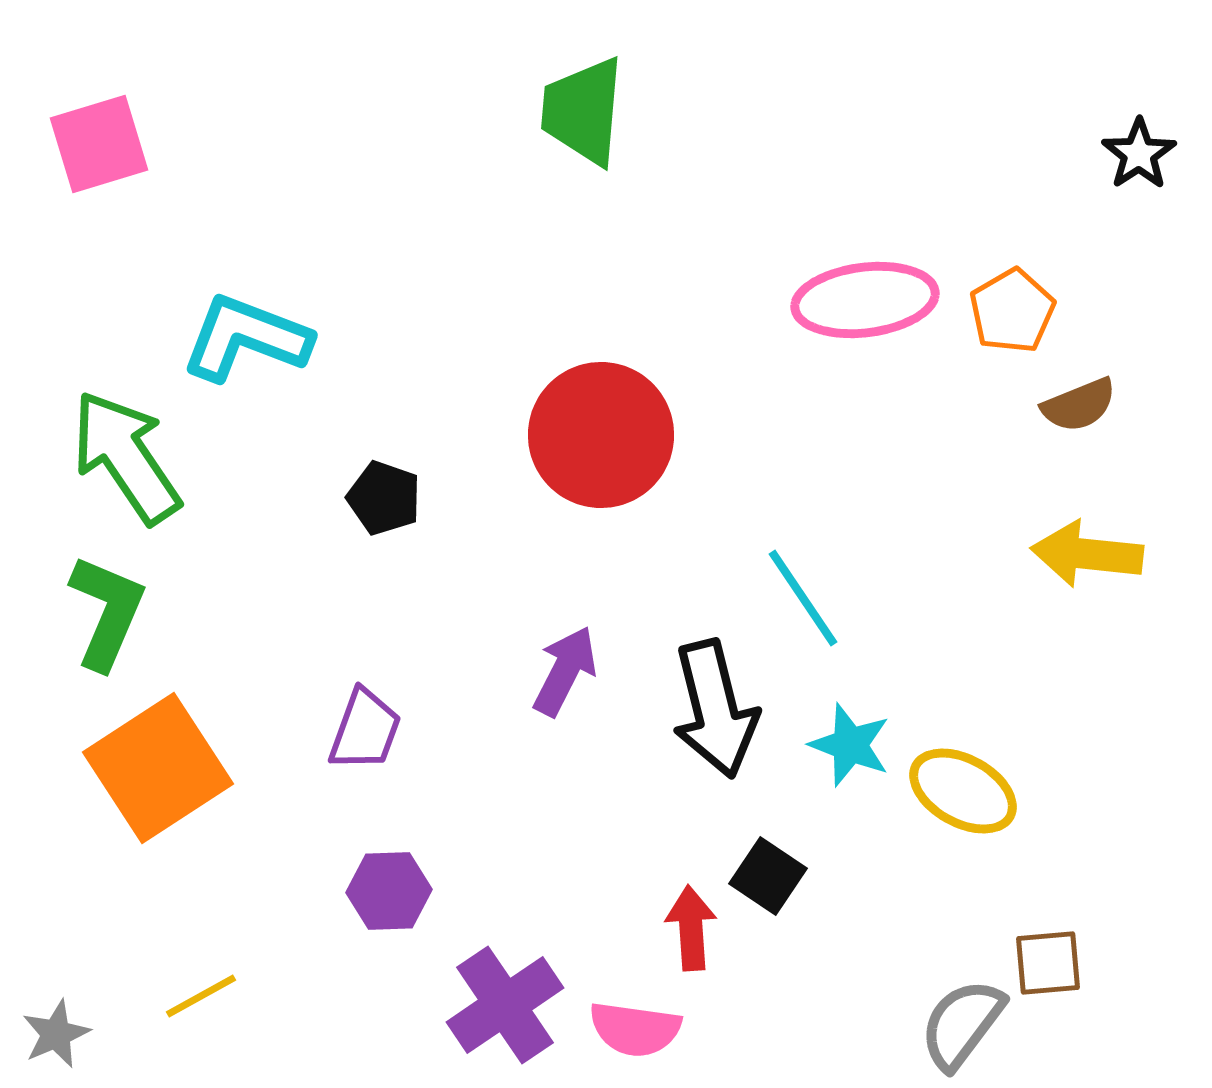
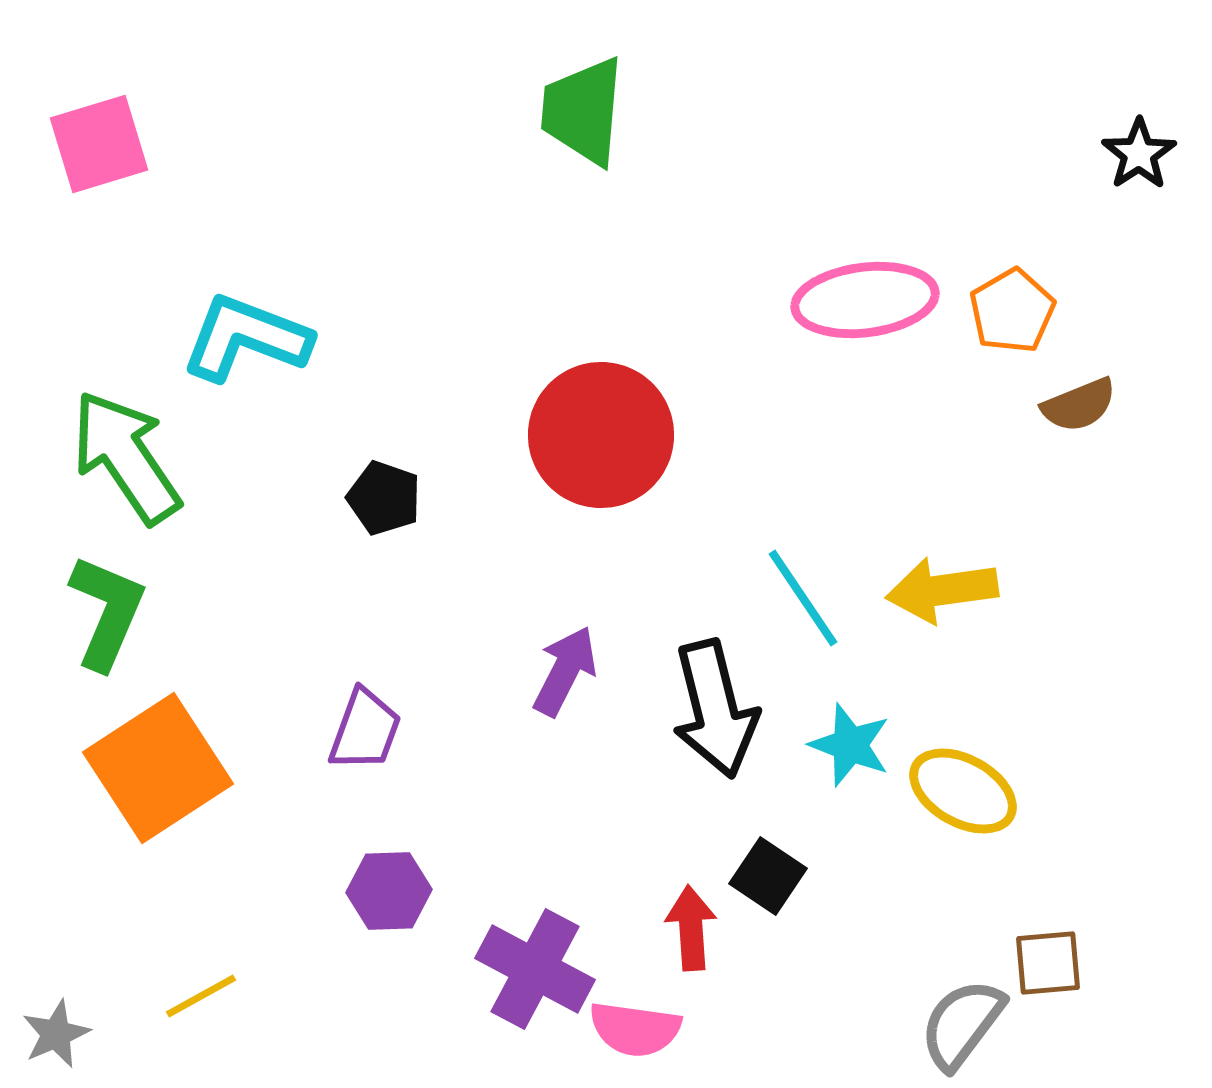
yellow arrow: moved 145 px left, 36 px down; rotated 14 degrees counterclockwise
purple cross: moved 30 px right, 36 px up; rotated 28 degrees counterclockwise
